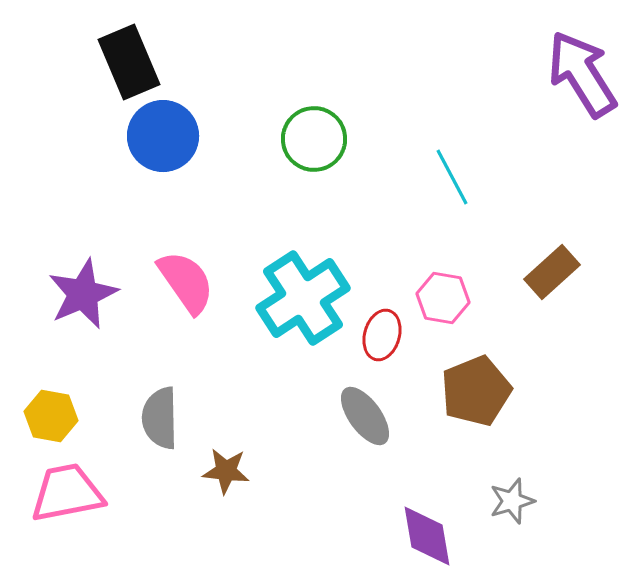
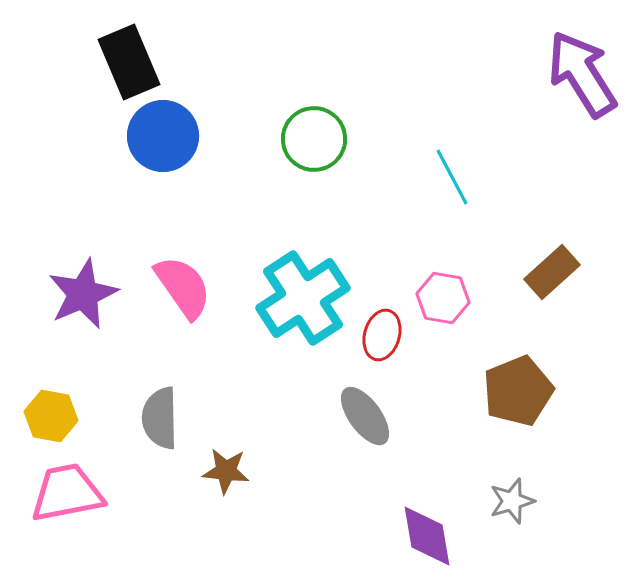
pink semicircle: moved 3 px left, 5 px down
brown pentagon: moved 42 px right
